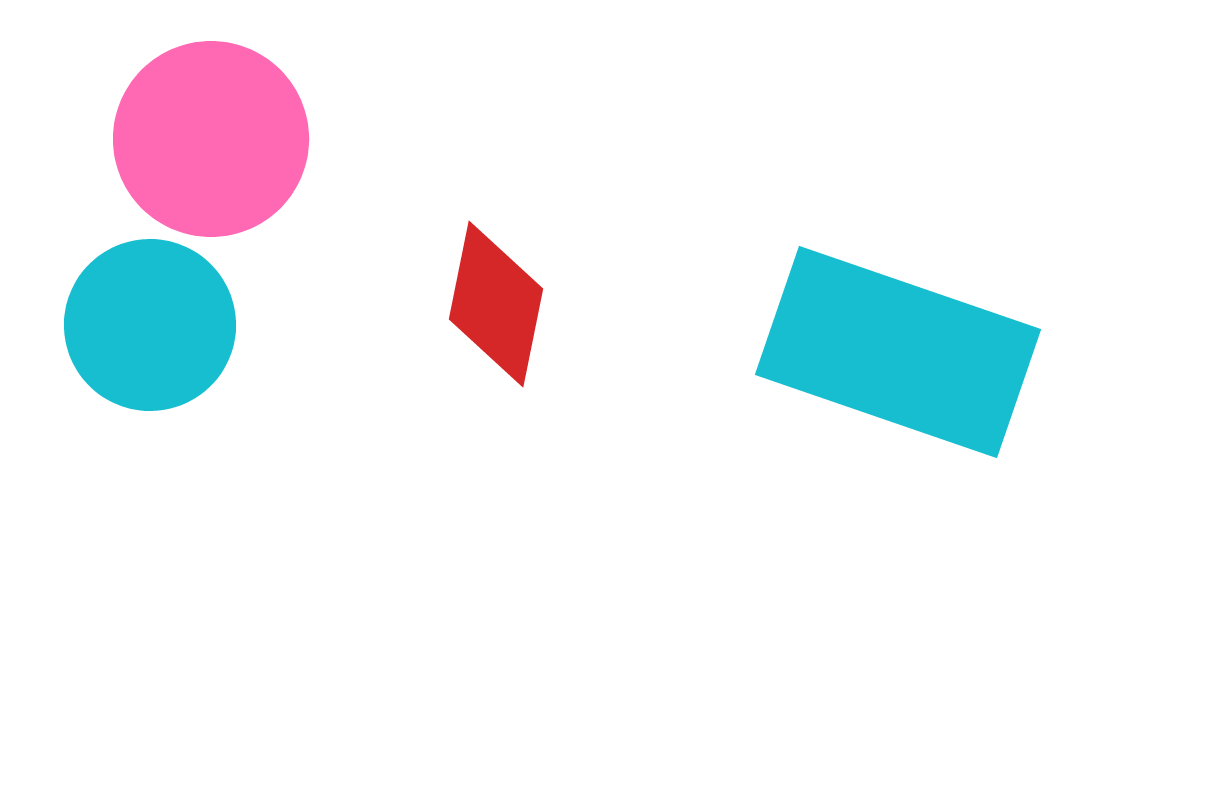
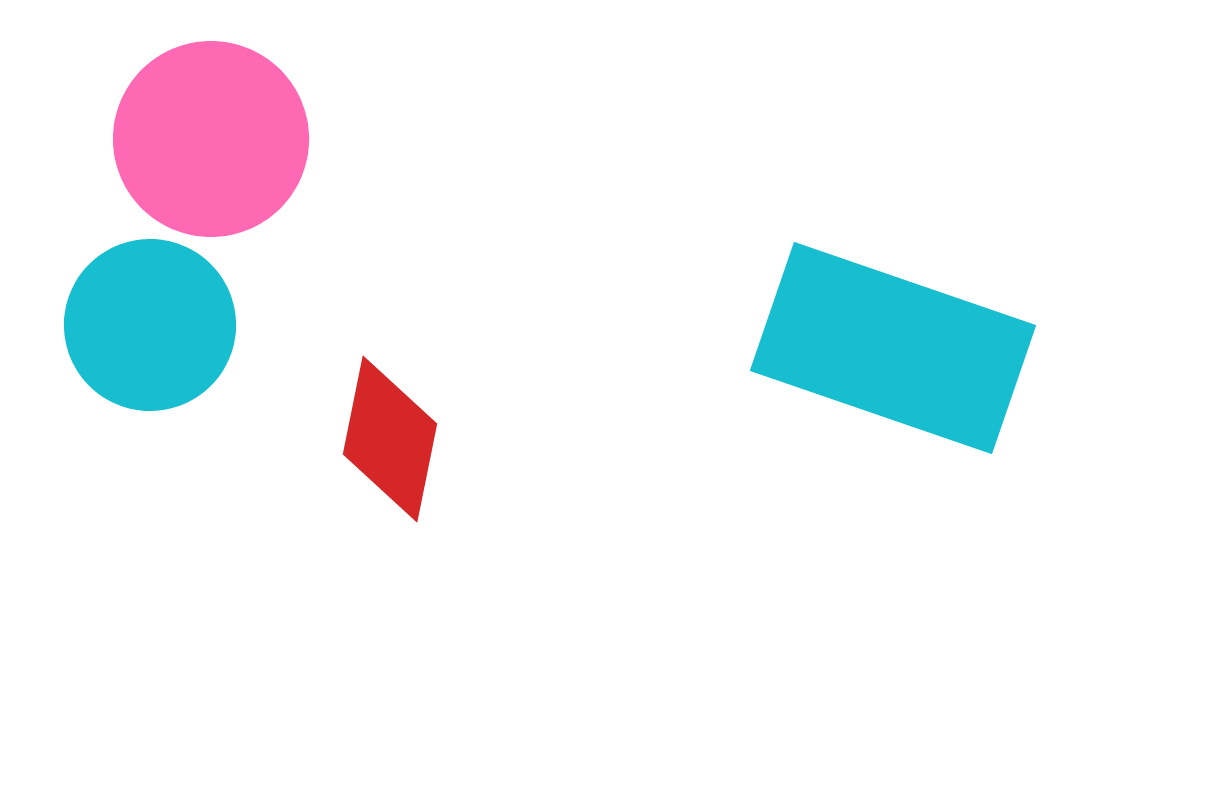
red diamond: moved 106 px left, 135 px down
cyan rectangle: moved 5 px left, 4 px up
